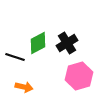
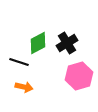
black line: moved 4 px right, 5 px down
